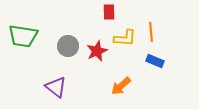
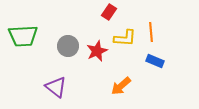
red rectangle: rotated 35 degrees clockwise
green trapezoid: rotated 12 degrees counterclockwise
